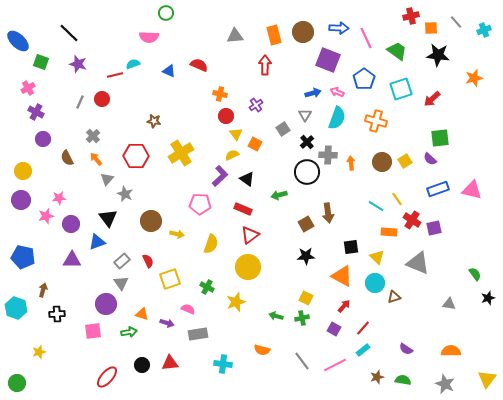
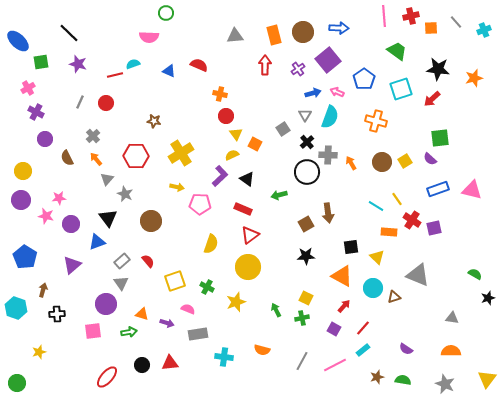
pink line at (366, 38): moved 18 px right, 22 px up; rotated 20 degrees clockwise
black star at (438, 55): moved 14 px down
purple square at (328, 60): rotated 30 degrees clockwise
green square at (41, 62): rotated 28 degrees counterclockwise
red circle at (102, 99): moved 4 px right, 4 px down
purple cross at (256, 105): moved 42 px right, 36 px up
cyan semicircle at (337, 118): moved 7 px left, 1 px up
purple circle at (43, 139): moved 2 px right
orange arrow at (351, 163): rotated 24 degrees counterclockwise
pink star at (46, 216): rotated 28 degrees clockwise
yellow arrow at (177, 234): moved 47 px up
blue pentagon at (23, 257): moved 2 px right; rotated 20 degrees clockwise
purple triangle at (72, 260): moved 5 px down; rotated 42 degrees counterclockwise
red semicircle at (148, 261): rotated 16 degrees counterclockwise
gray triangle at (418, 263): moved 12 px down
green semicircle at (475, 274): rotated 24 degrees counterclockwise
yellow square at (170, 279): moved 5 px right, 2 px down
cyan circle at (375, 283): moved 2 px left, 5 px down
gray triangle at (449, 304): moved 3 px right, 14 px down
green arrow at (276, 316): moved 6 px up; rotated 48 degrees clockwise
gray line at (302, 361): rotated 66 degrees clockwise
cyan cross at (223, 364): moved 1 px right, 7 px up
